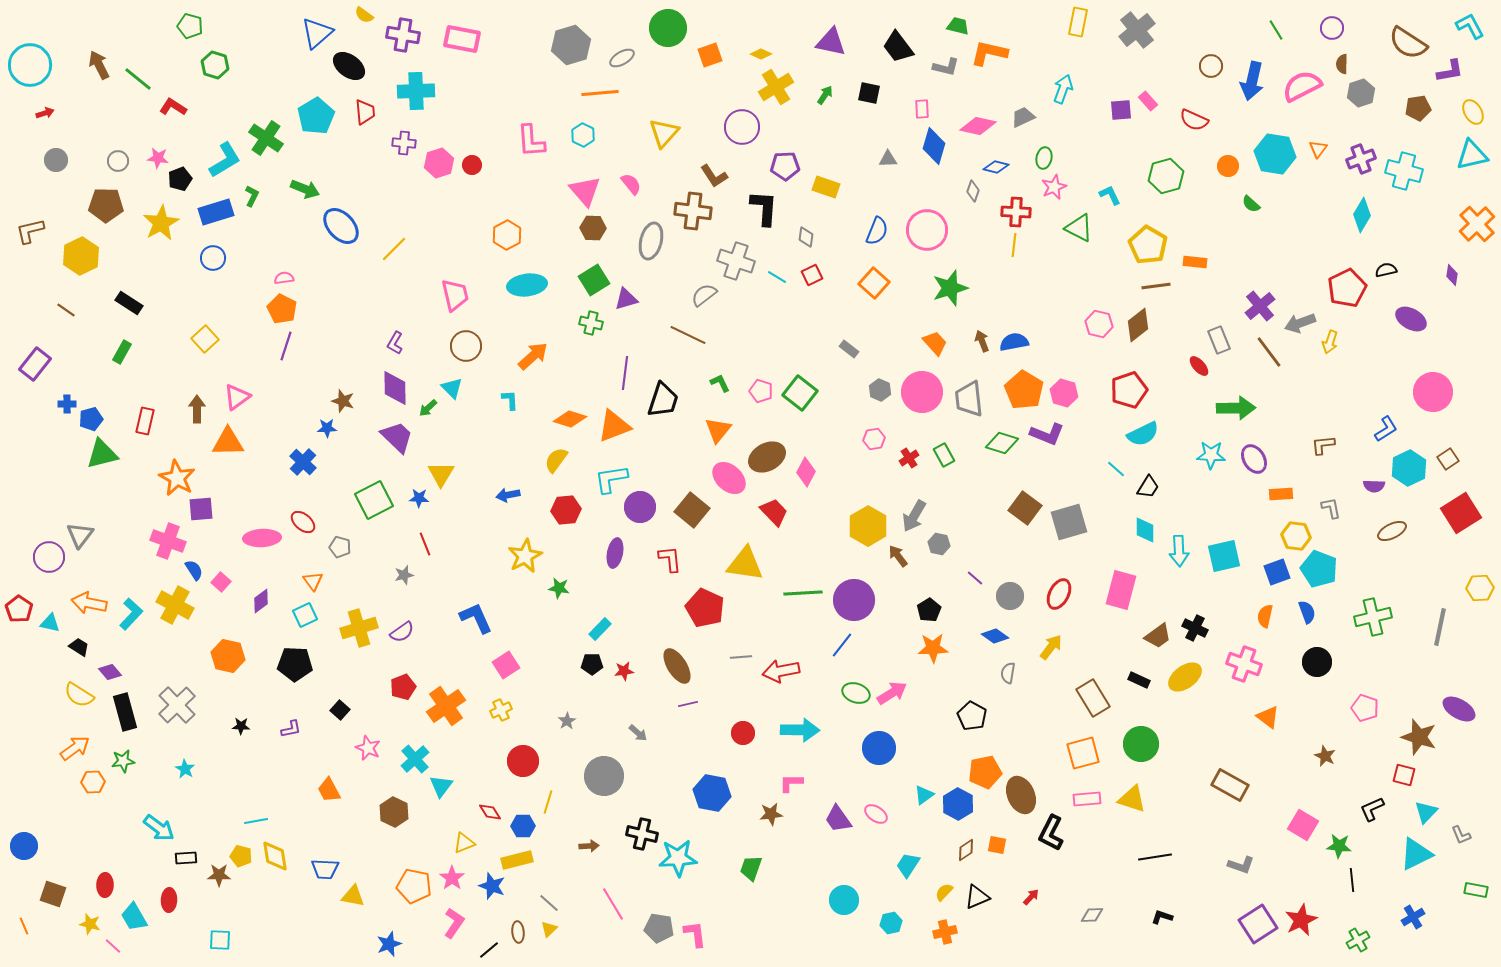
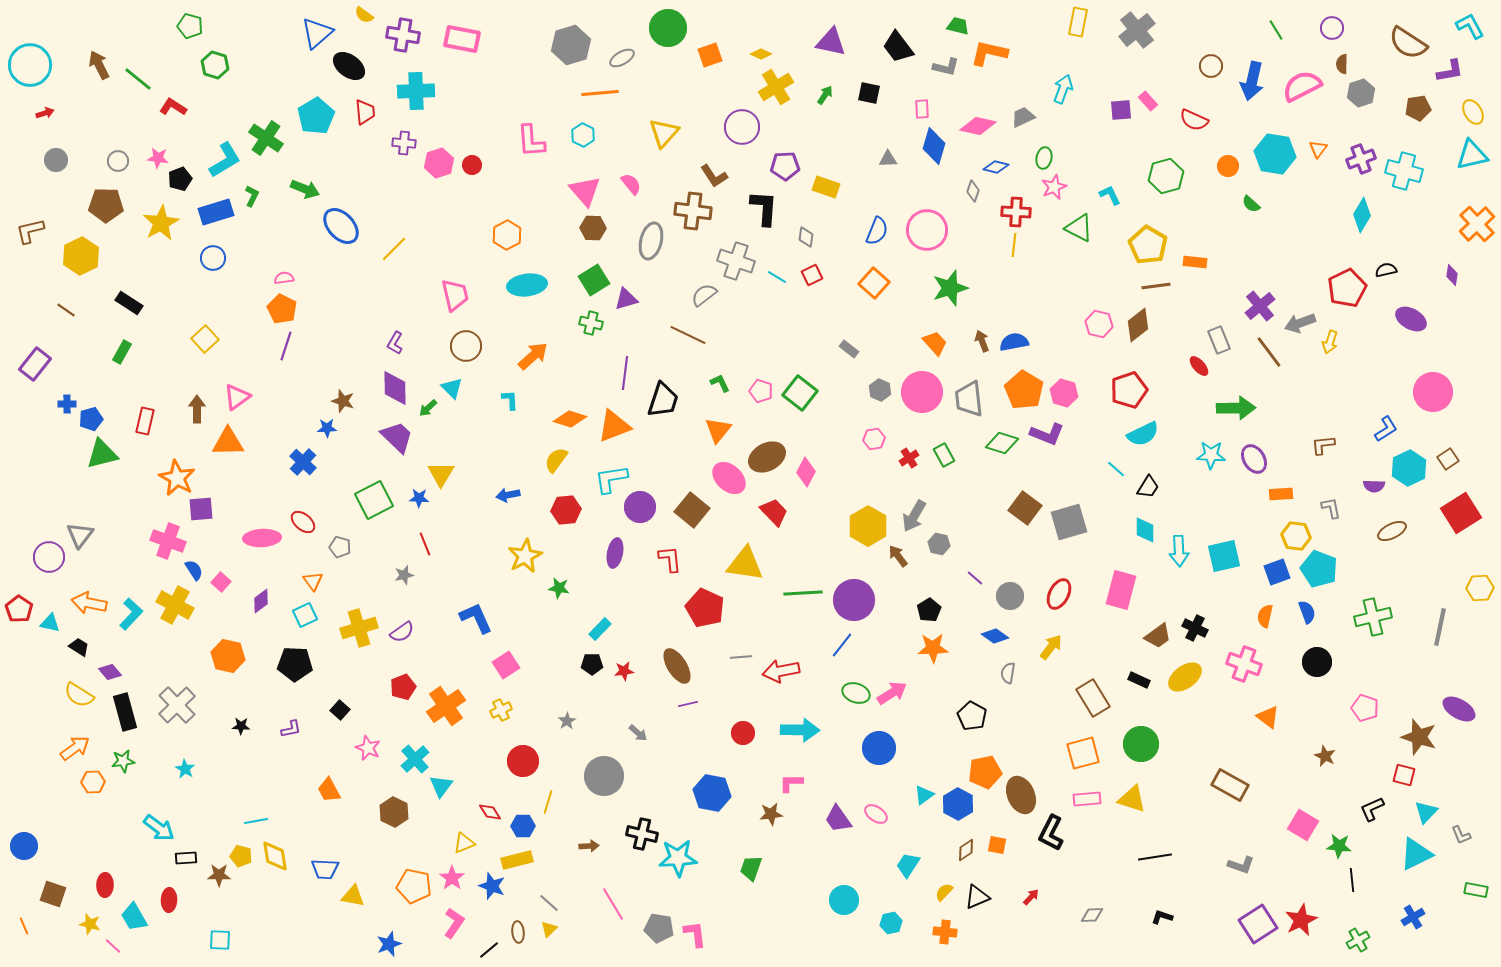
orange cross at (945, 932): rotated 20 degrees clockwise
